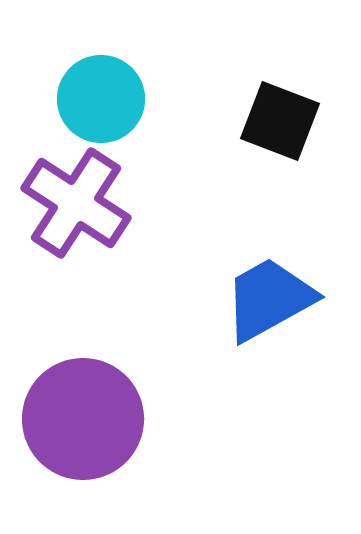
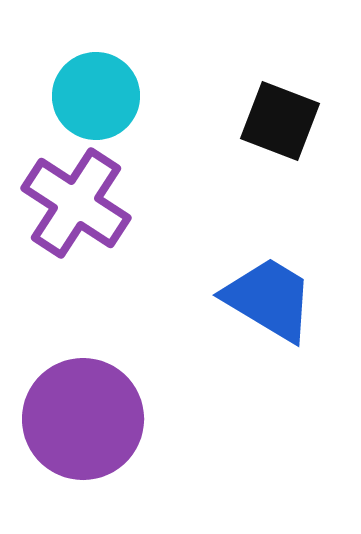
cyan circle: moved 5 px left, 3 px up
blue trapezoid: rotated 60 degrees clockwise
